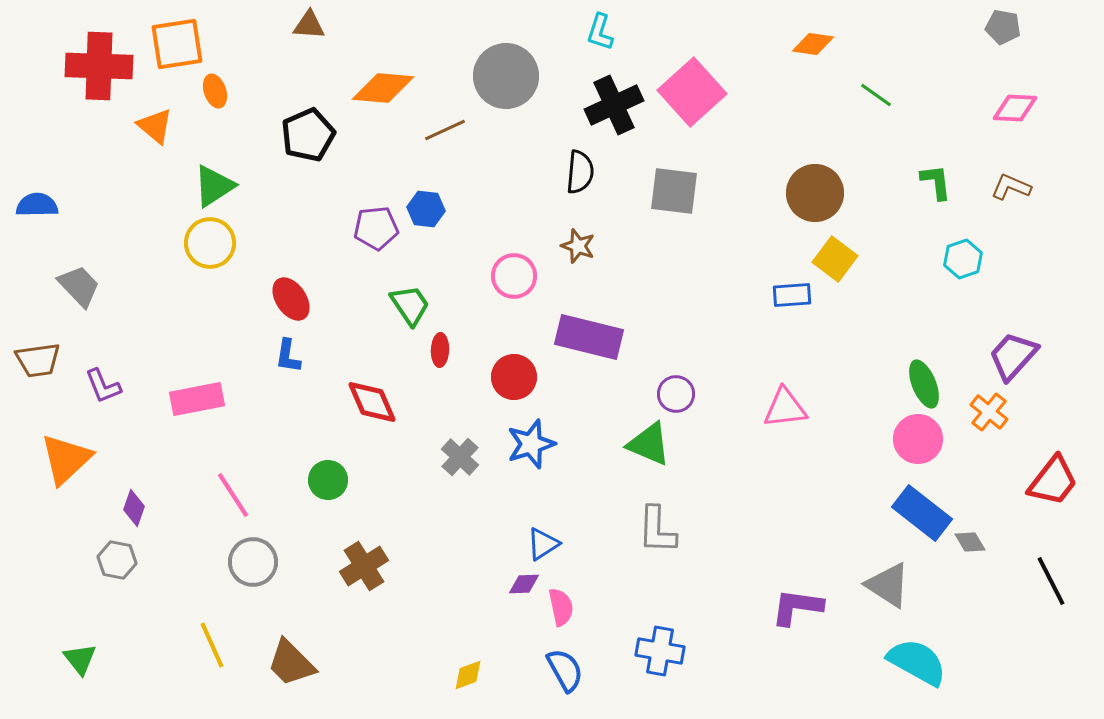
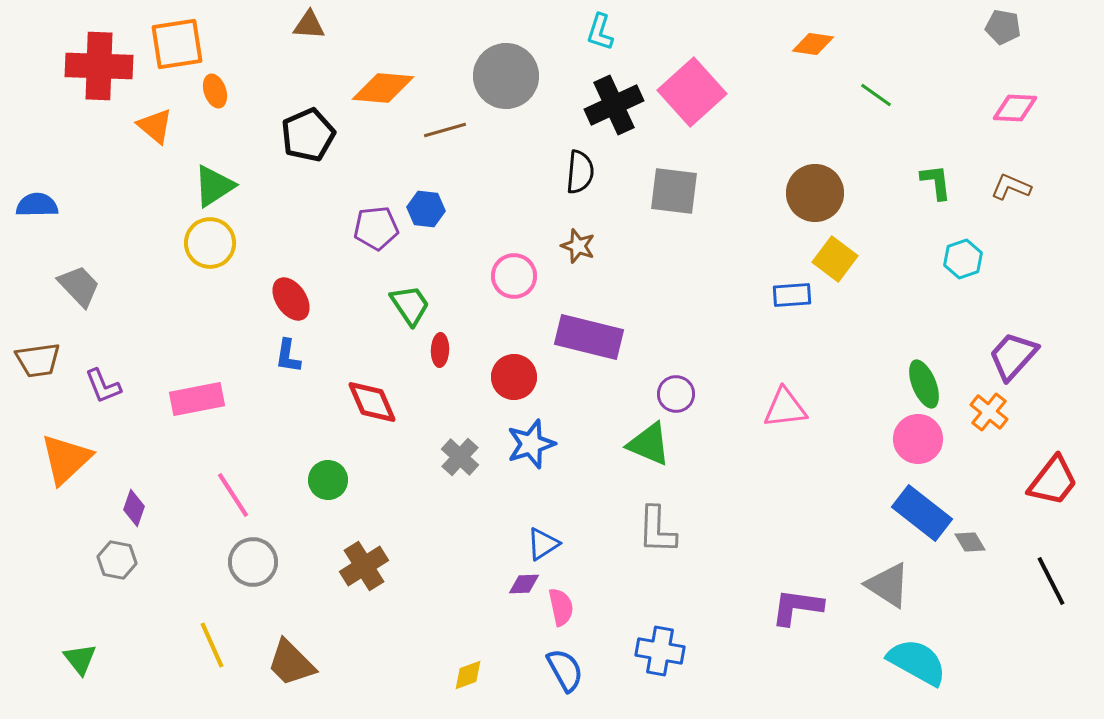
brown line at (445, 130): rotated 9 degrees clockwise
